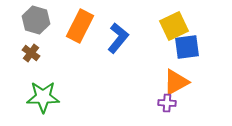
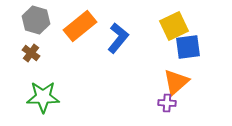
orange rectangle: rotated 24 degrees clockwise
blue square: moved 1 px right
orange triangle: rotated 12 degrees counterclockwise
